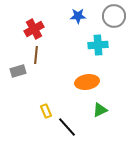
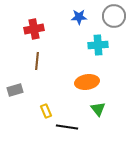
blue star: moved 1 px right, 1 px down
red cross: rotated 18 degrees clockwise
brown line: moved 1 px right, 6 px down
gray rectangle: moved 3 px left, 19 px down
green triangle: moved 2 px left, 1 px up; rotated 42 degrees counterclockwise
black line: rotated 40 degrees counterclockwise
